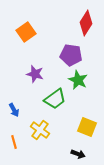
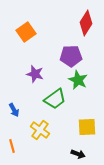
purple pentagon: moved 1 px down; rotated 10 degrees counterclockwise
yellow square: rotated 24 degrees counterclockwise
orange line: moved 2 px left, 4 px down
